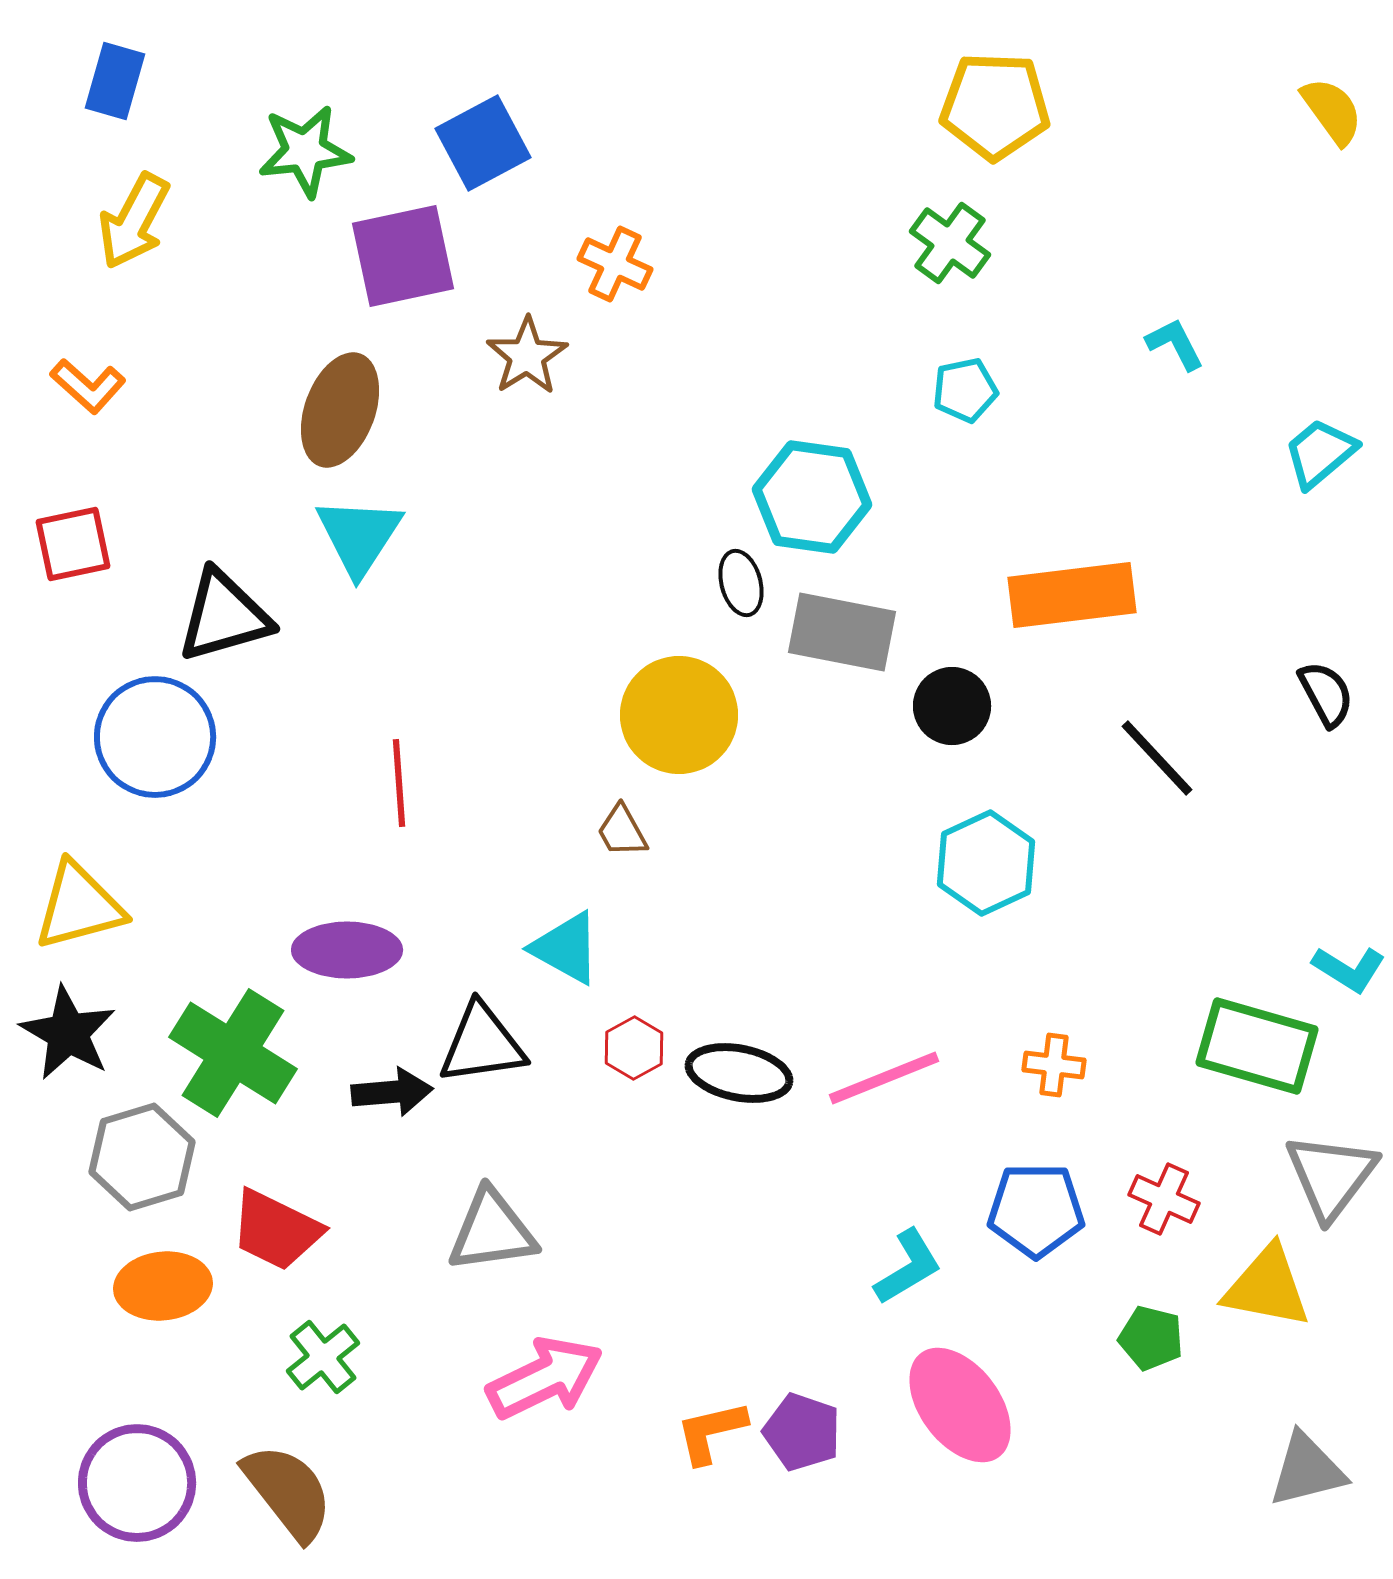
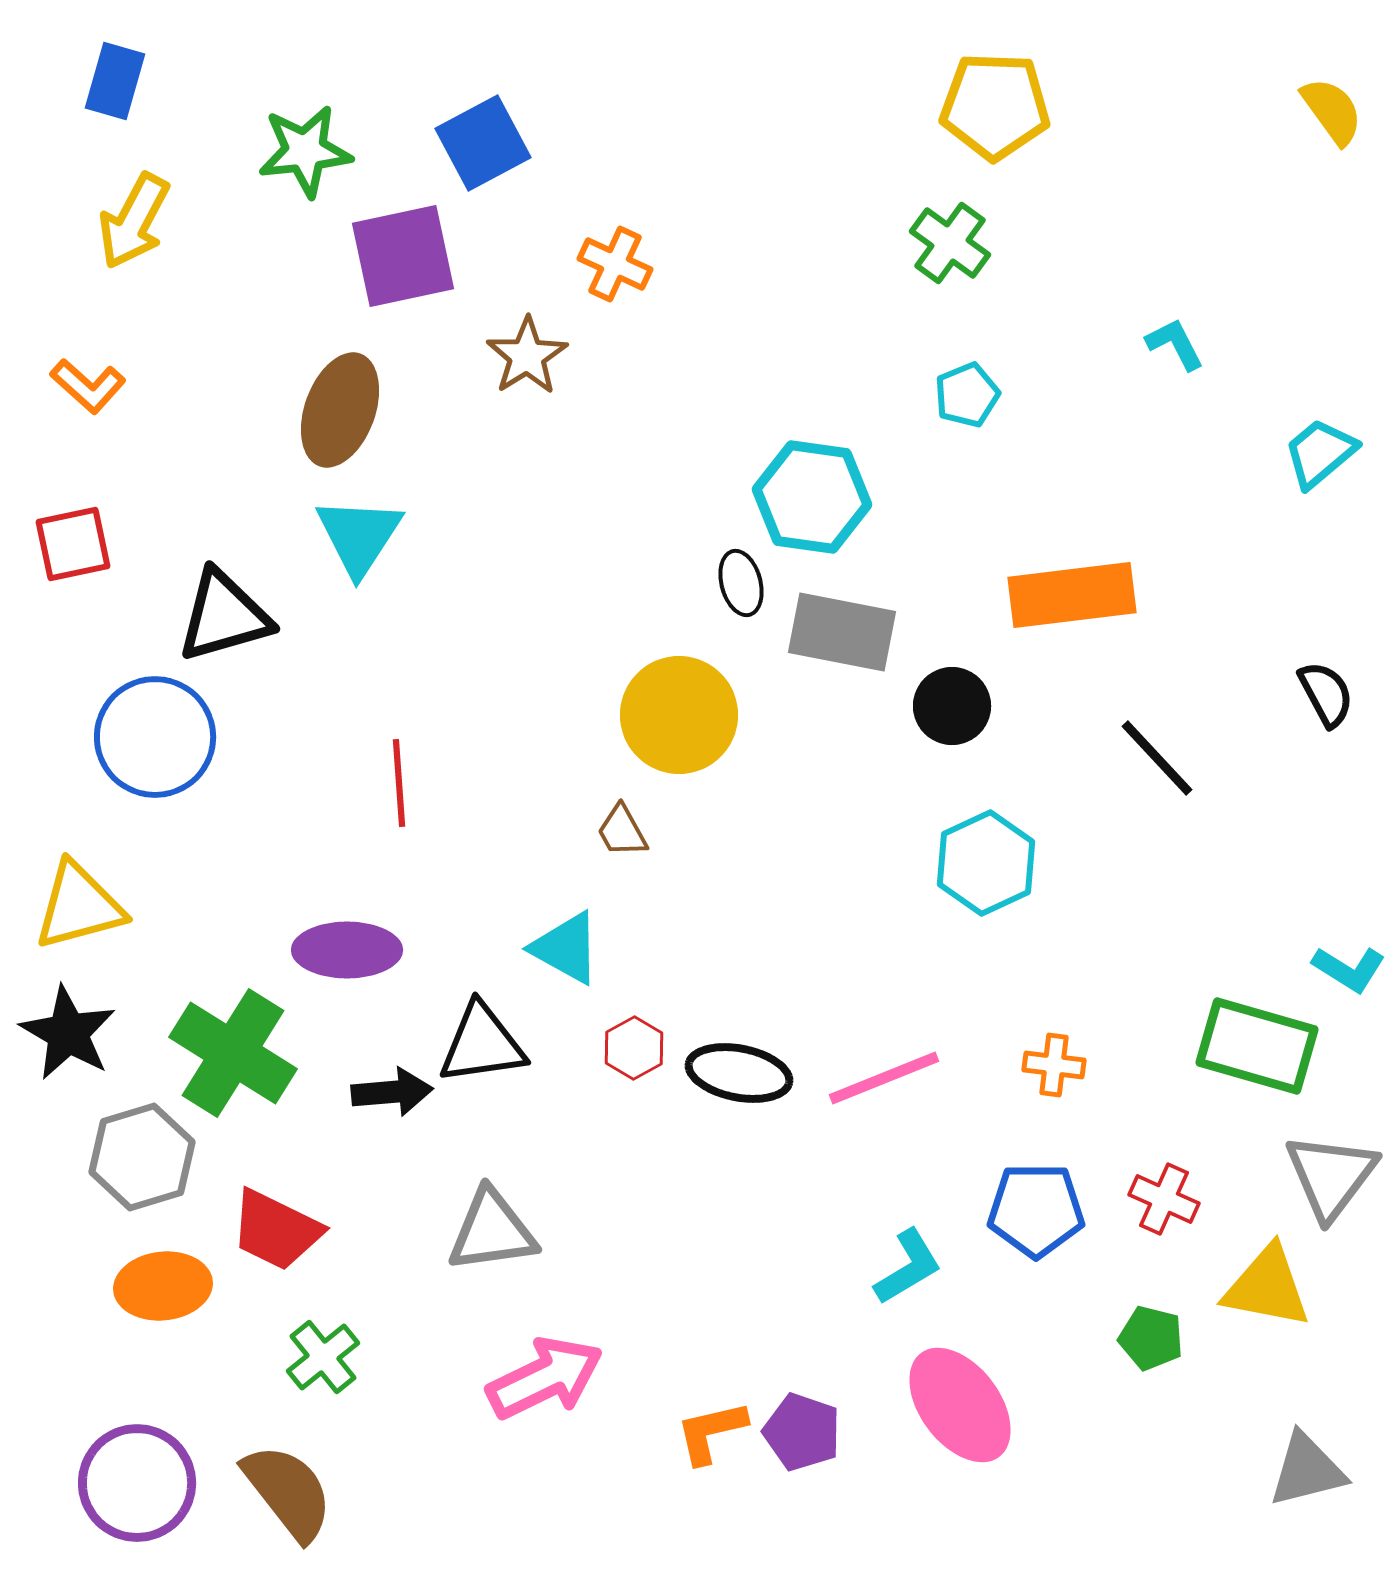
cyan pentagon at (965, 390): moved 2 px right, 5 px down; rotated 10 degrees counterclockwise
